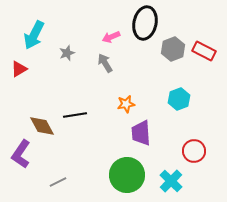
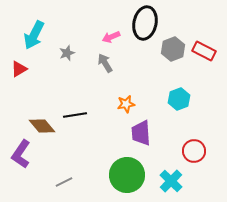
brown diamond: rotated 12 degrees counterclockwise
gray line: moved 6 px right
